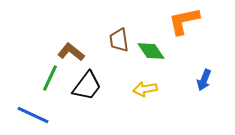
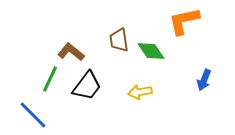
green line: moved 1 px down
yellow arrow: moved 5 px left, 3 px down
blue line: rotated 20 degrees clockwise
